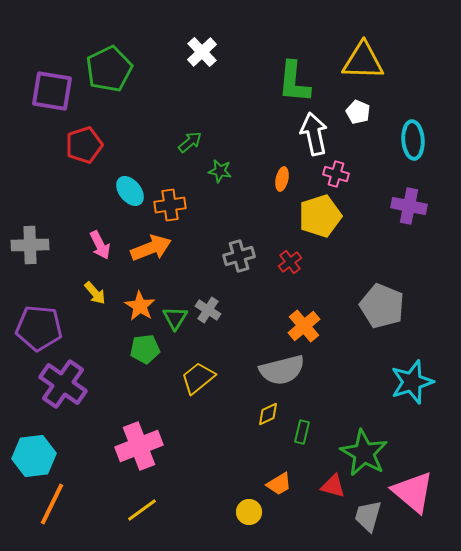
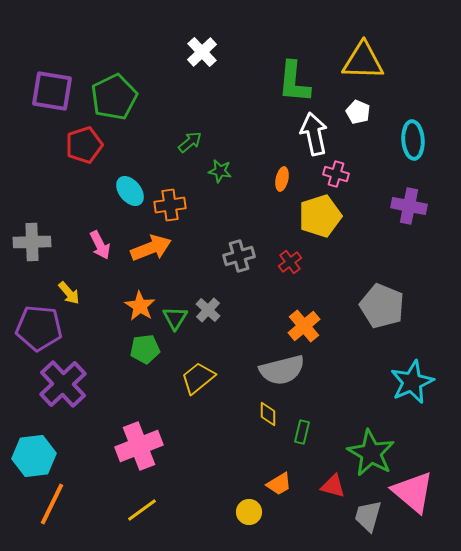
green pentagon at (109, 69): moved 5 px right, 28 px down
gray cross at (30, 245): moved 2 px right, 3 px up
yellow arrow at (95, 293): moved 26 px left
gray cross at (208, 310): rotated 10 degrees clockwise
cyan star at (412, 382): rotated 6 degrees counterclockwise
purple cross at (63, 384): rotated 12 degrees clockwise
yellow diamond at (268, 414): rotated 65 degrees counterclockwise
green star at (364, 453): moved 7 px right
